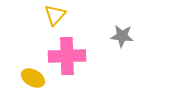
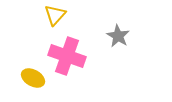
gray star: moved 4 px left; rotated 25 degrees clockwise
pink cross: rotated 21 degrees clockwise
